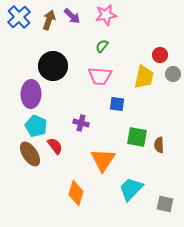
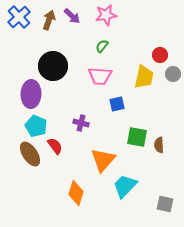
blue square: rotated 21 degrees counterclockwise
orange triangle: rotated 8 degrees clockwise
cyan trapezoid: moved 6 px left, 3 px up
